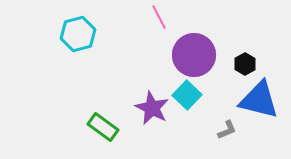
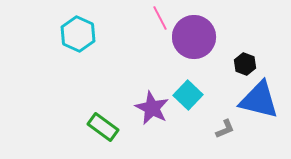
pink line: moved 1 px right, 1 px down
cyan hexagon: rotated 20 degrees counterclockwise
purple circle: moved 18 px up
black hexagon: rotated 10 degrees counterclockwise
cyan square: moved 1 px right
gray L-shape: moved 2 px left, 1 px up
